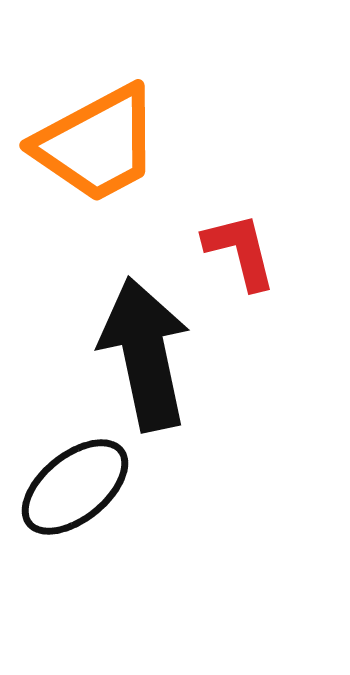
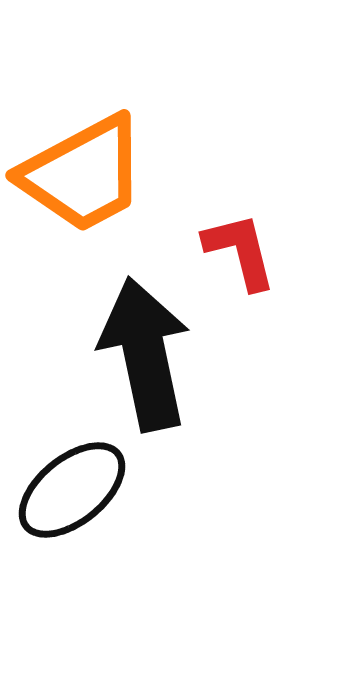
orange trapezoid: moved 14 px left, 30 px down
black ellipse: moved 3 px left, 3 px down
